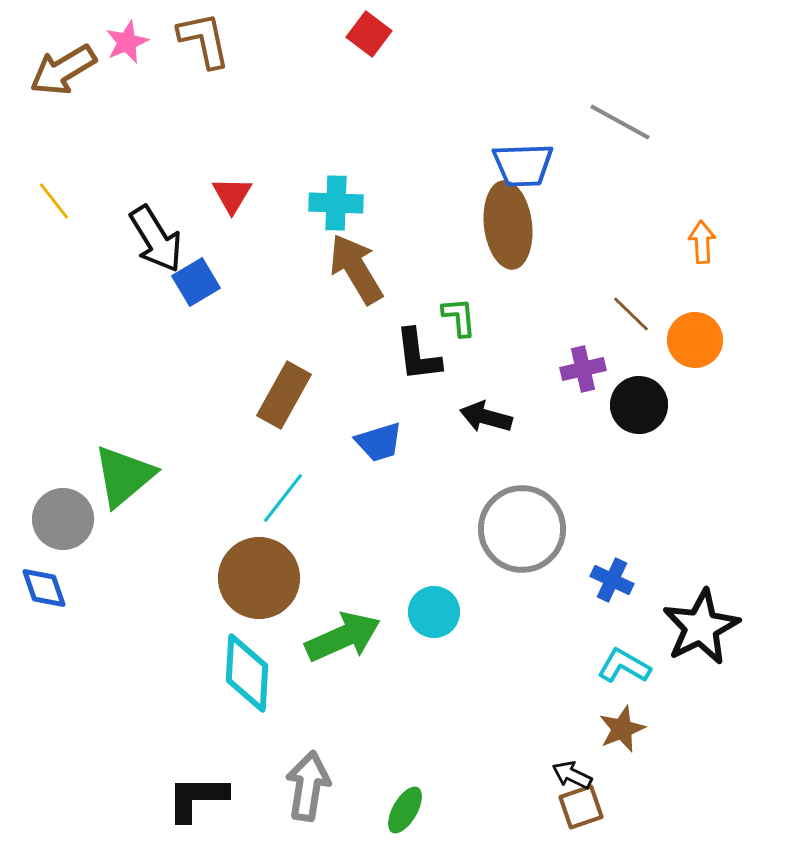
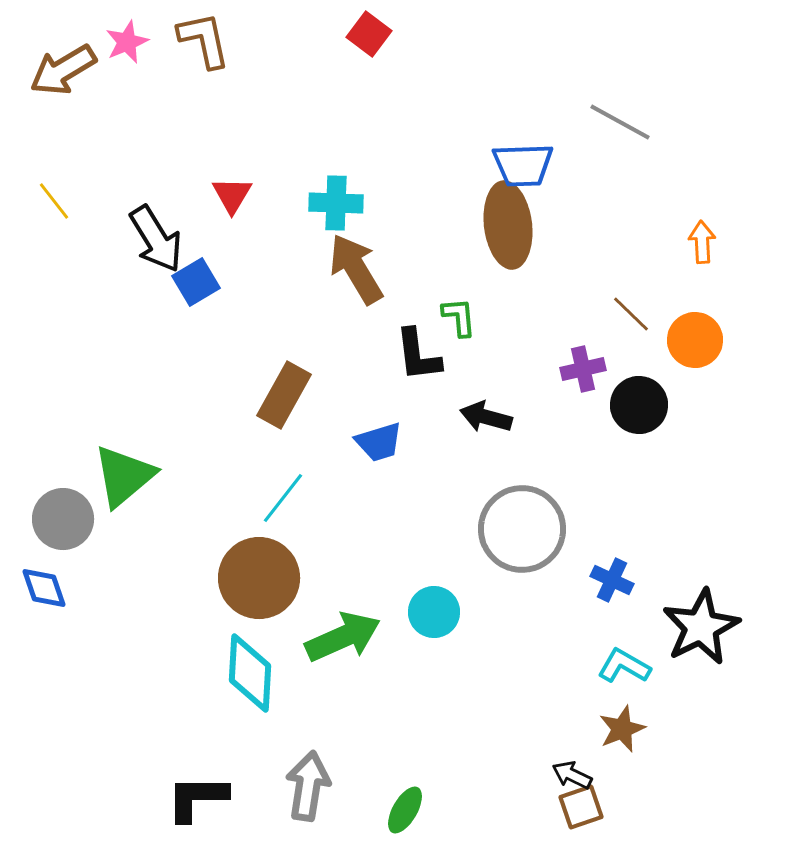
cyan diamond at (247, 673): moved 3 px right
